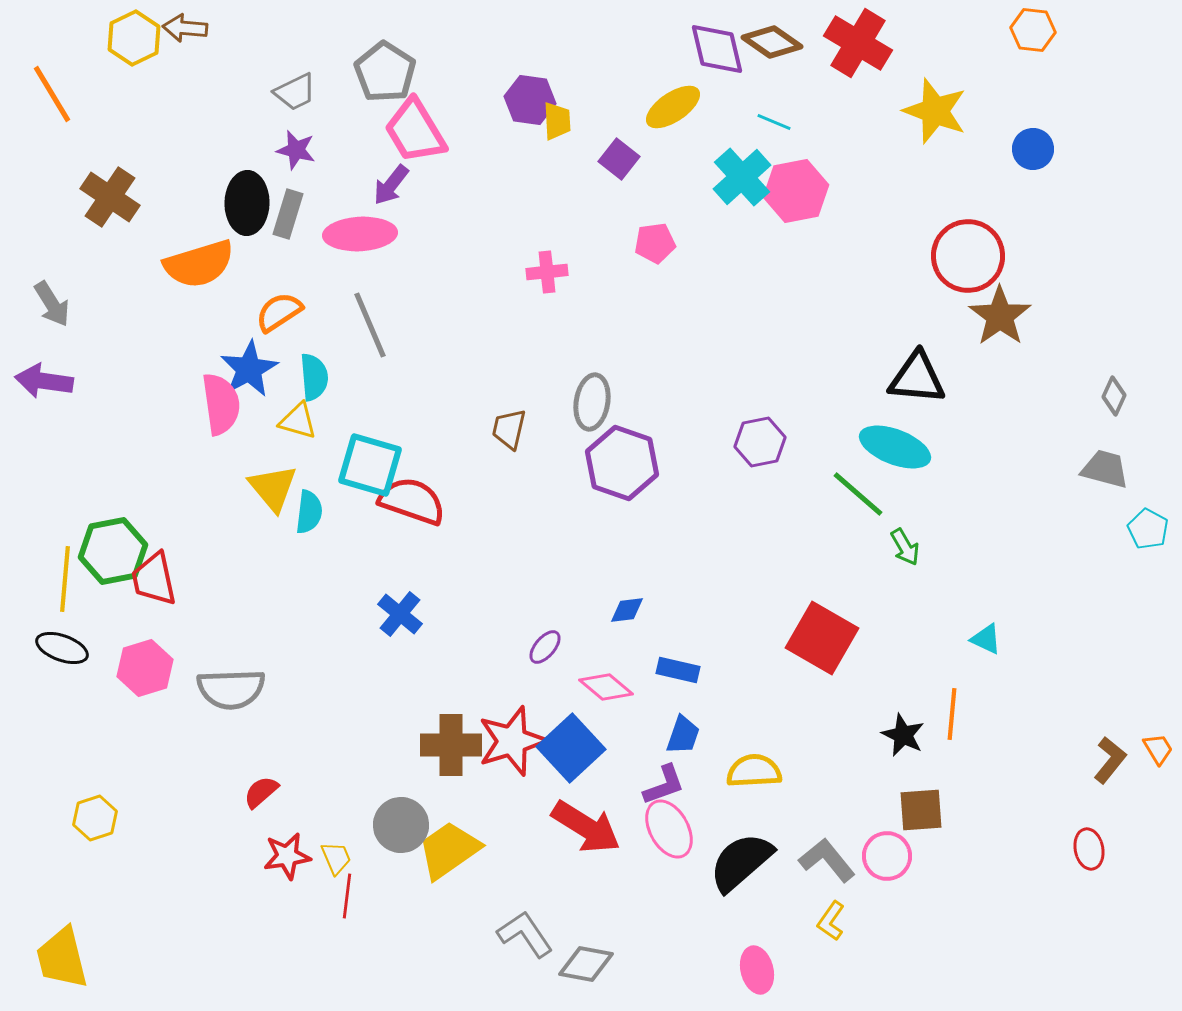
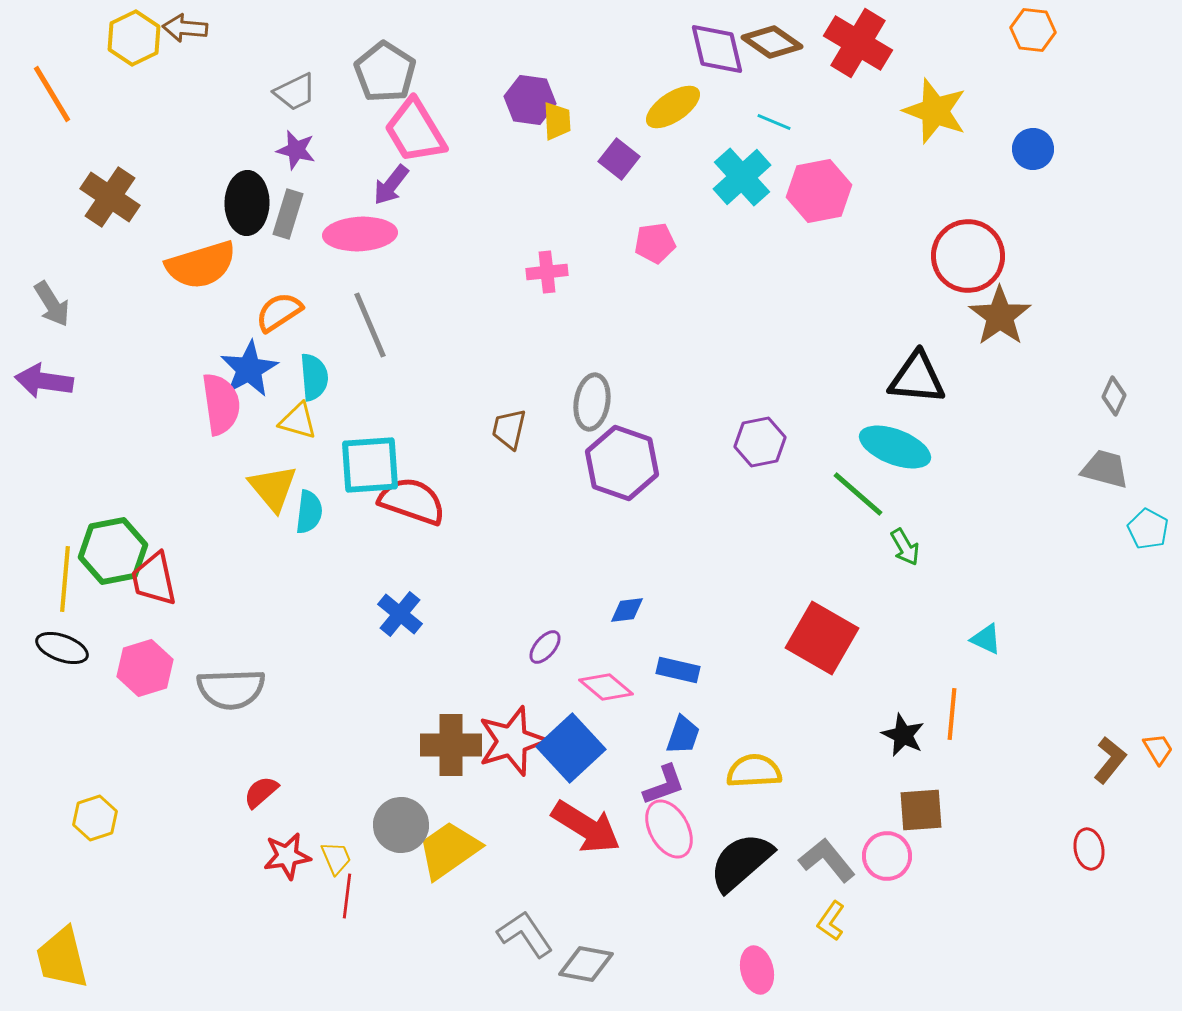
pink hexagon at (796, 191): moved 23 px right
orange semicircle at (199, 264): moved 2 px right, 1 px down
cyan square at (370, 465): rotated 20 degrees counterclockwise
